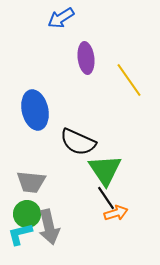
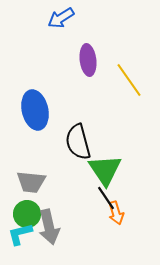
purple ellipse: moved 2 px right, 2 px down
black semicircle: rotated 51 degrees clockwise
orange arrow: rotated 90 degrees clockwise
